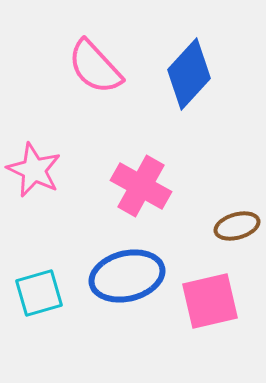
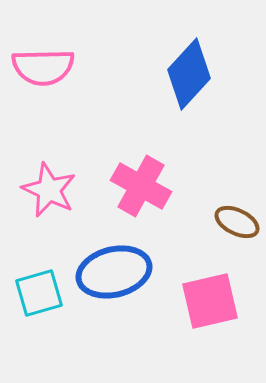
pink semicircle: moved 52 px left; rotated 48 degrees counterclockwise
pink star: moved 15 px right, 20 px down
brown ellipse: moved 4 px up; rotated 42 degrees clockwise
blue ellipse: moved 13 px left, 4 px up
